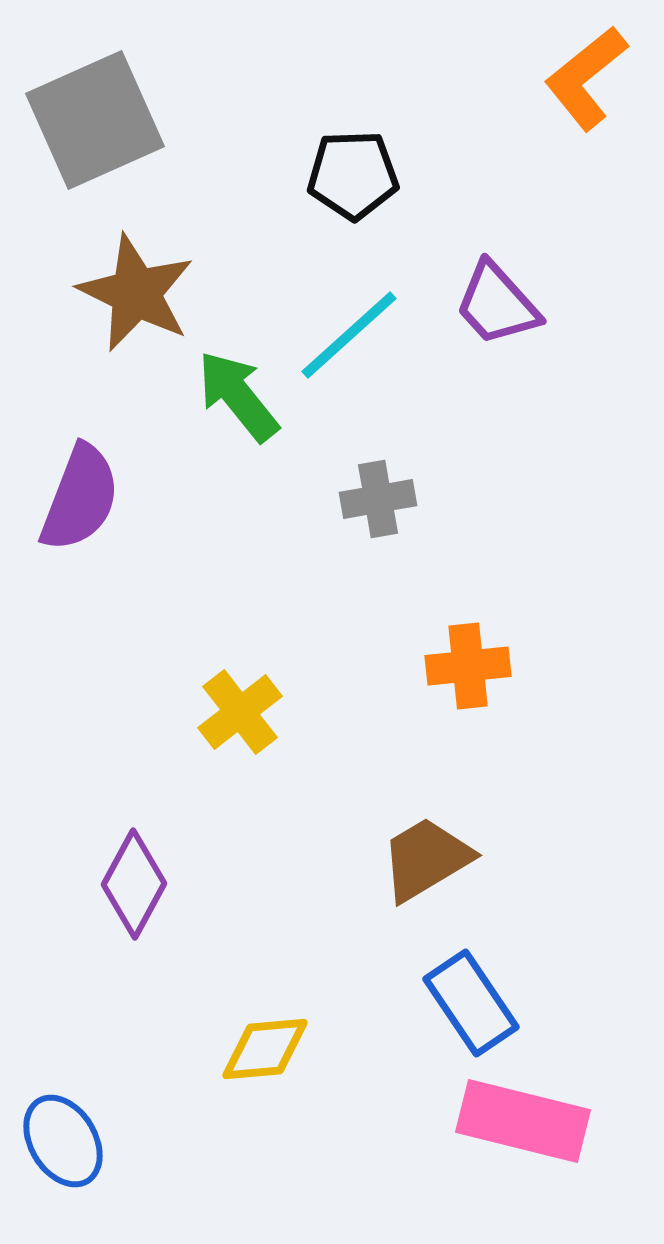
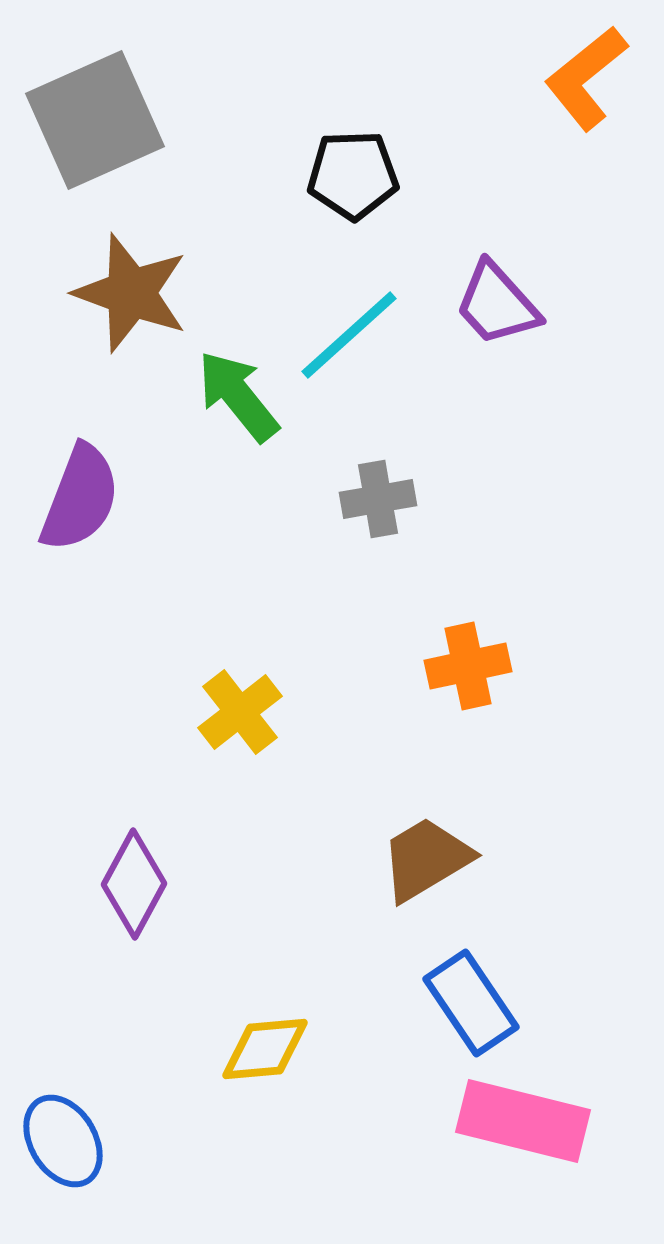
brown star: moved 5 px left; rotated 6 degrees counterclockwise
orange cross: rotated 6 degrees counterclockwise
